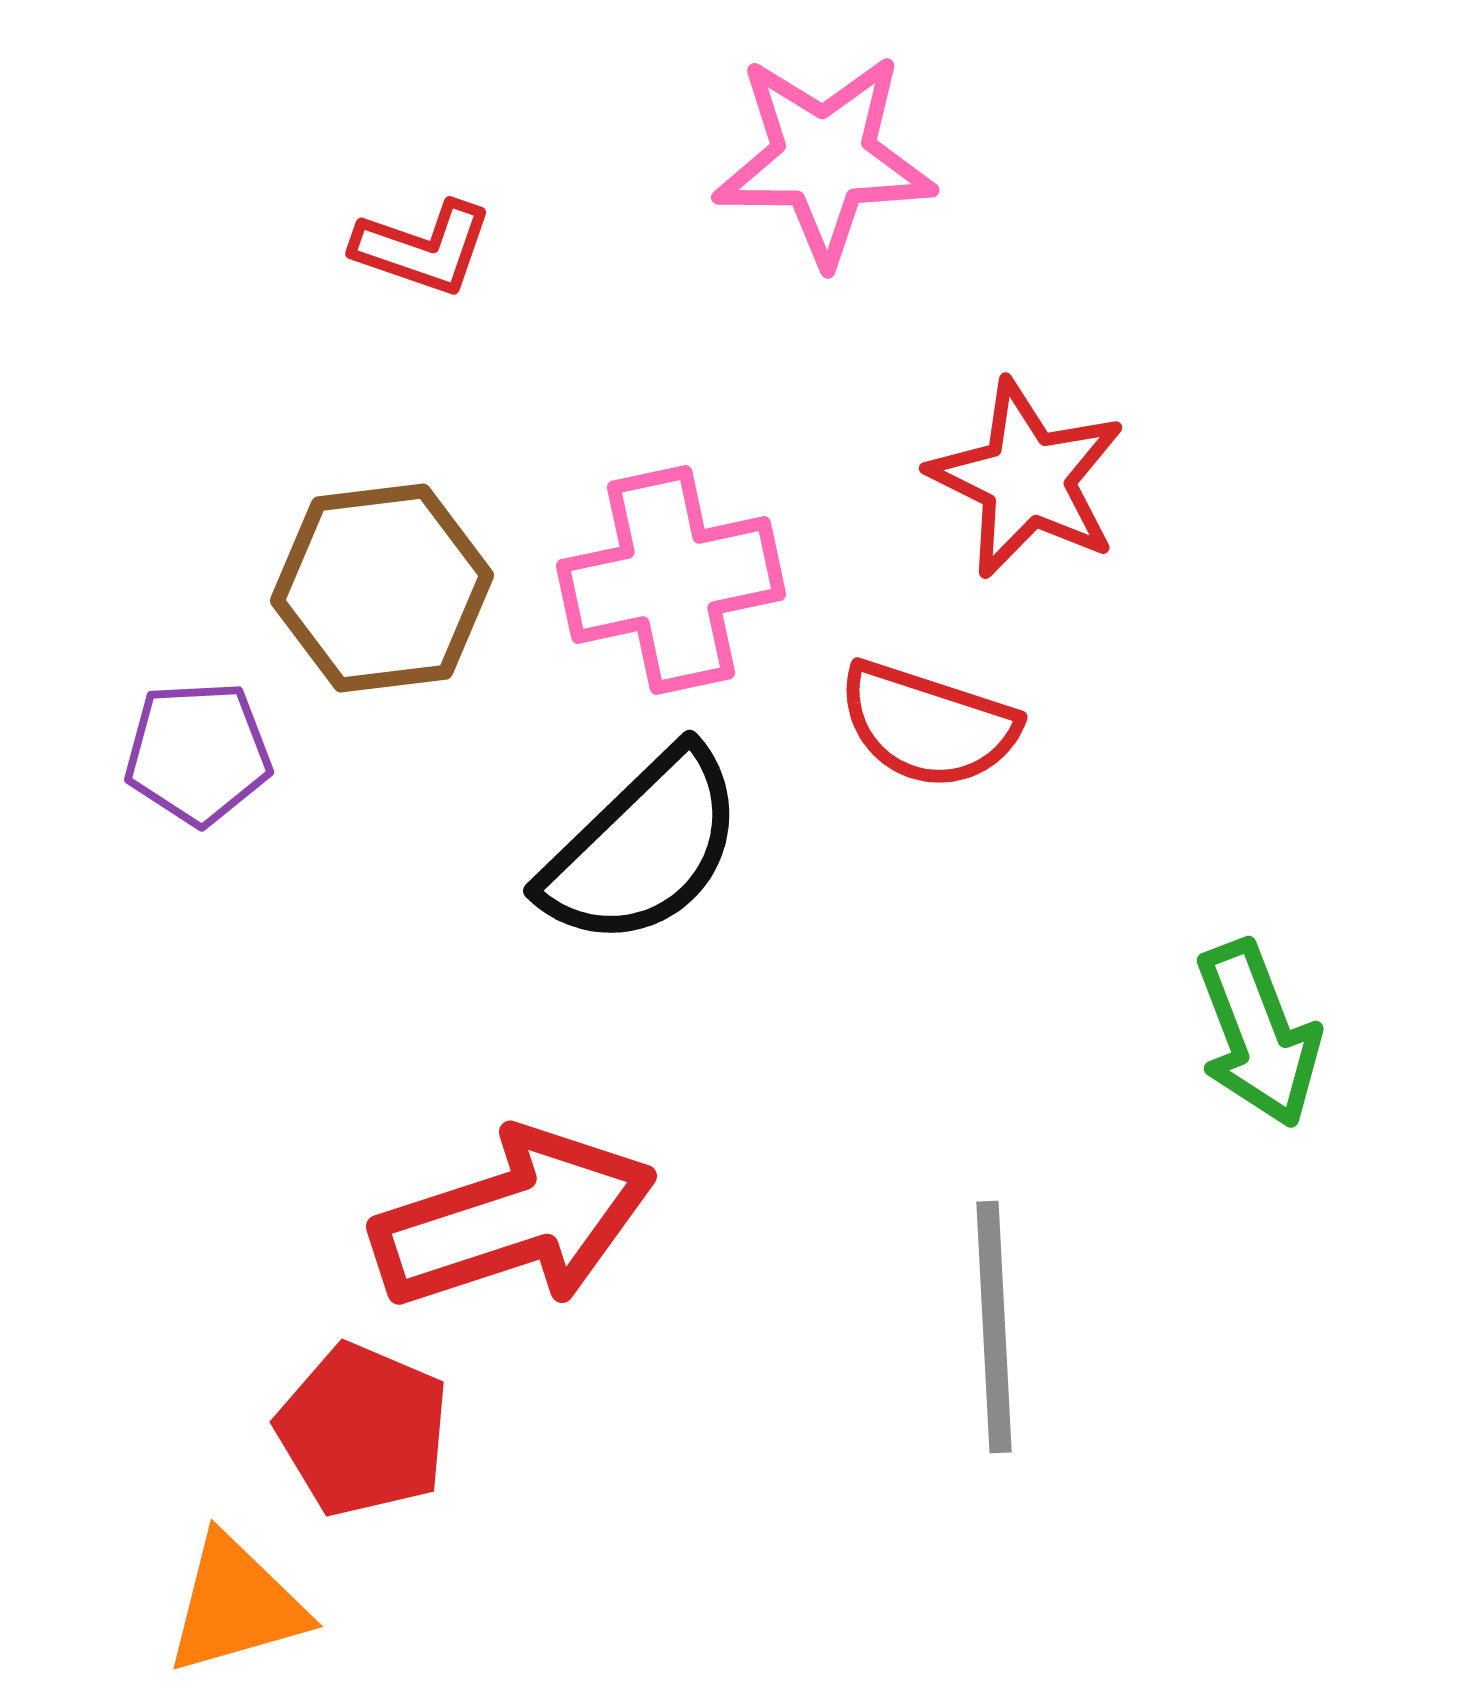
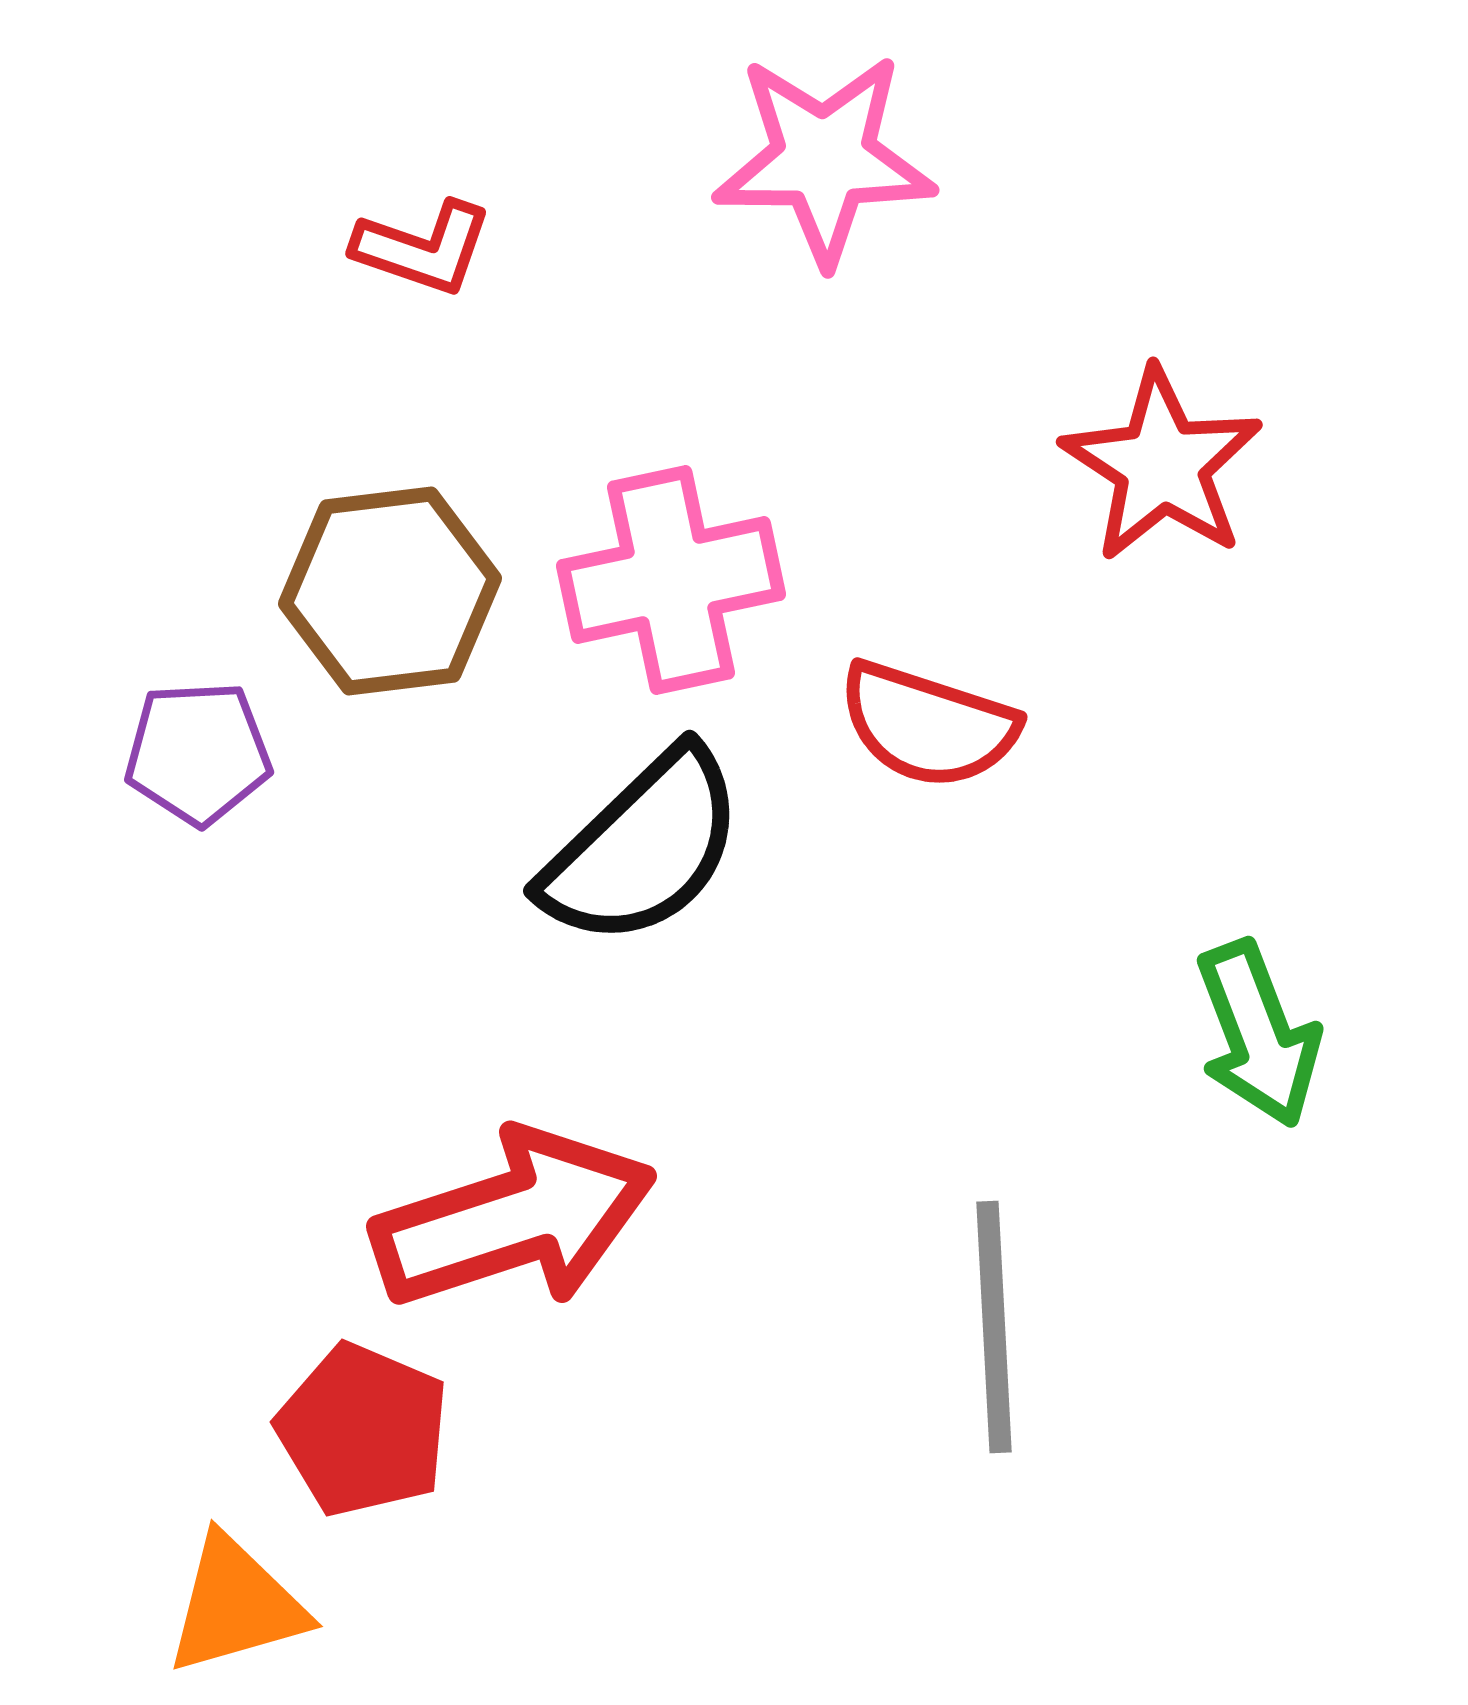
red star: moved 135 px right, 14 px up; rotated 7 degrees clockwise
brown hexagon: moved 8 px right, 3 px down
